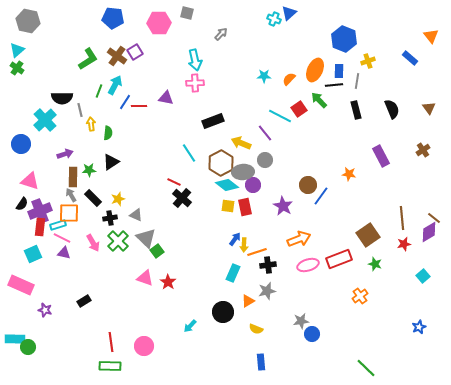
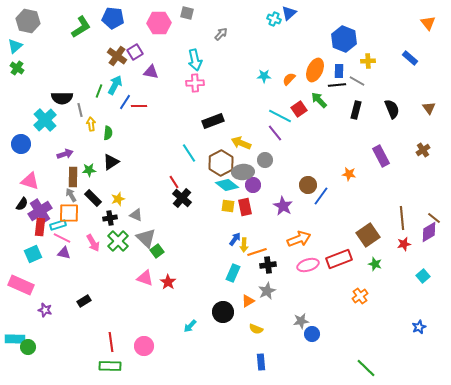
orange triangle at (431, 36): moved 3 px left, 13 px up
cyan triangle at (17, 50): moved 2 px left, 4 px up
green L-shape at (88, 59): moved 7 px left, 32 px up
yellow cross at (368, 61): rotated 16 degrees clockwise
gray line at (357, 81): rotated 70 degrees counterclockwise
black line at (334, 85): moved 3 px right
purple triangle at (166, 98): moved 15 px left, 26 px up
black rectangle at (356, 110): rotated 30 degrees clockwise
purple line at (265, 133): moved 10 px right
red line at (174, 182): rotated 32 degrees clockwise
purple cross at (40, 211): rotated 10 degrees counterclockwise
gray star at (267, 291): rotated 12 degrees counterclockwise
